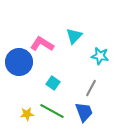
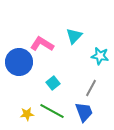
cyan square: rotated 16 degrees clockwise
